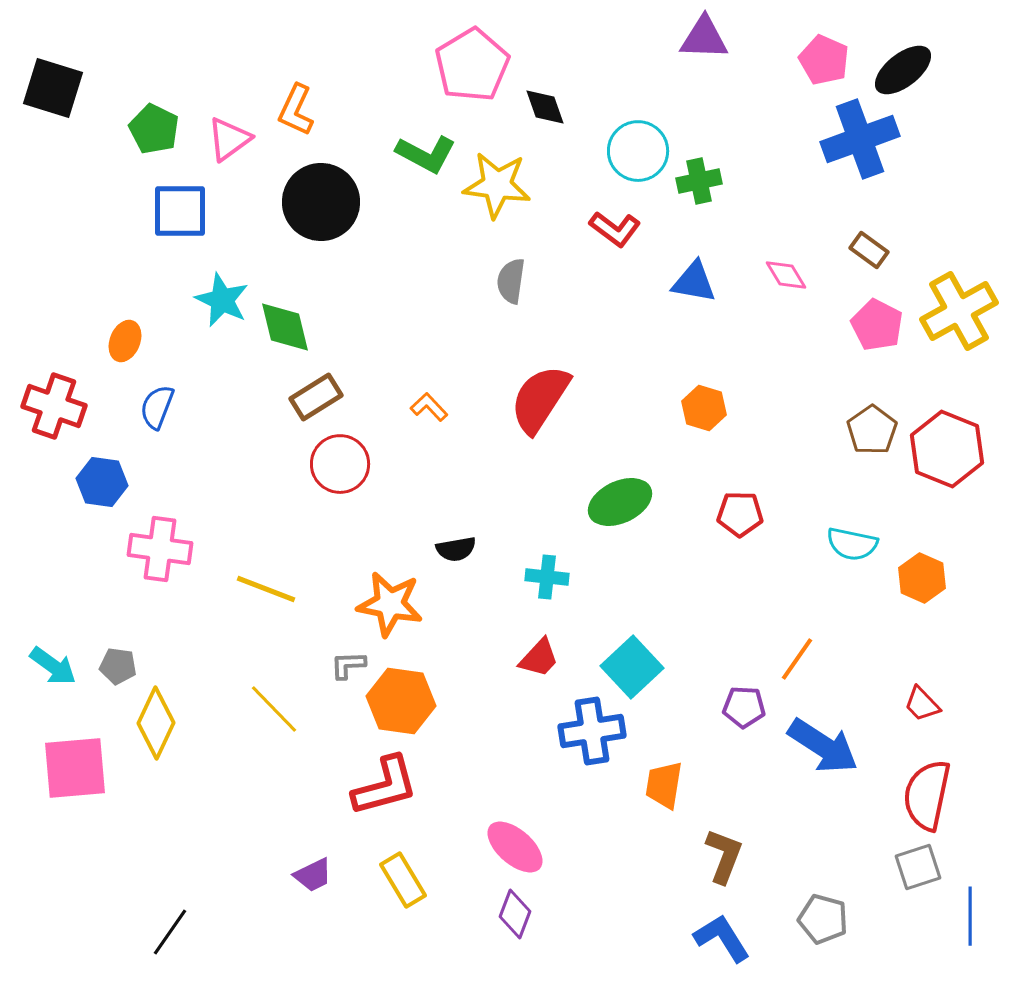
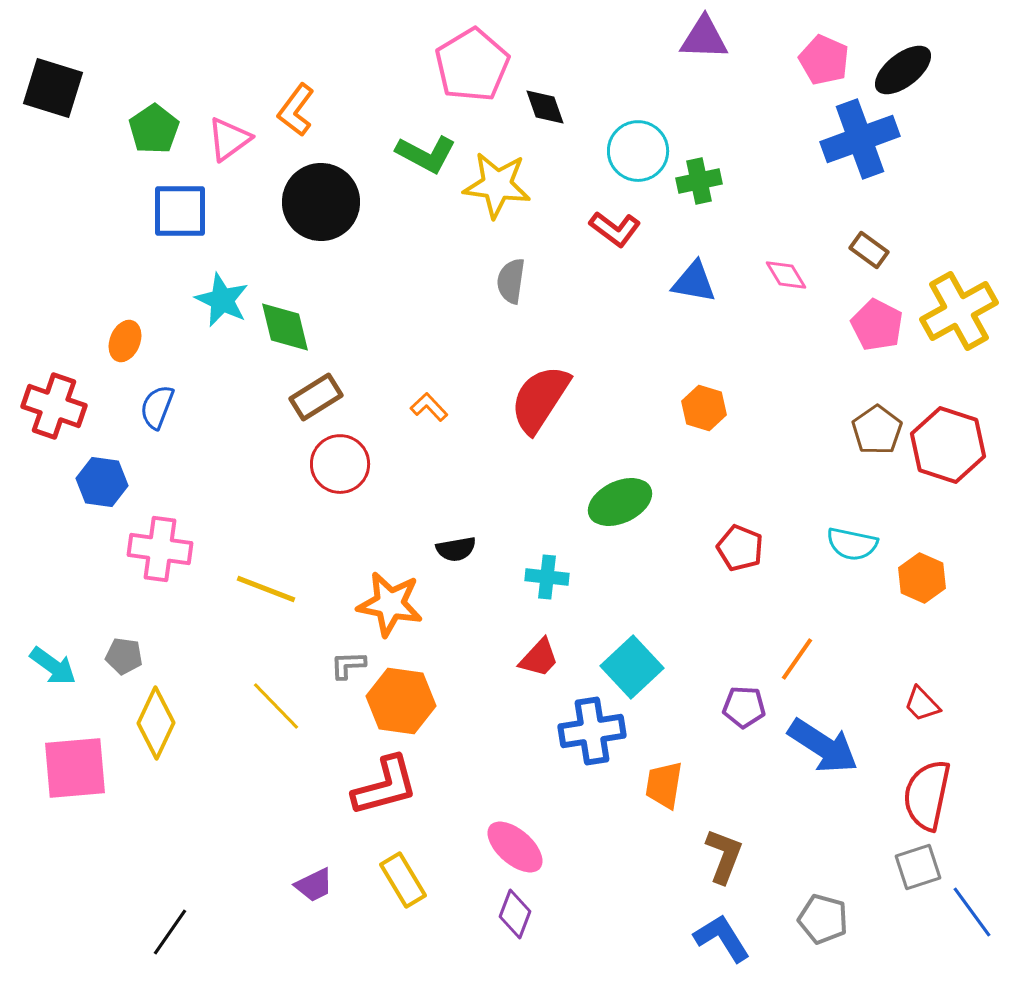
orange L-shape at (296, 110): rotated 12 degrees clockwise
green pentagon at (154, 129): rotated 12 degrees clockwise
brown pentagon at (872, 430): moved 5 px right
red hexagon at (947, 449): moved 1 px right, 4 px up; rotated 4 degrees counterclockwise
red pentagon at (740, 514): moved 34 px down; rotated 21 degrees clockwise
gray pentagon at (118, 666): moved 6 px right, 10 px up
yellow line at (274, 709): moved 2 px right, 3 px up
purple trapezoid at (313, 875): moved 1 px right, 10 px down
blue line at (970, 916): moved 2 px right, 4 px up; rotated 36 degrees counterclockwise
